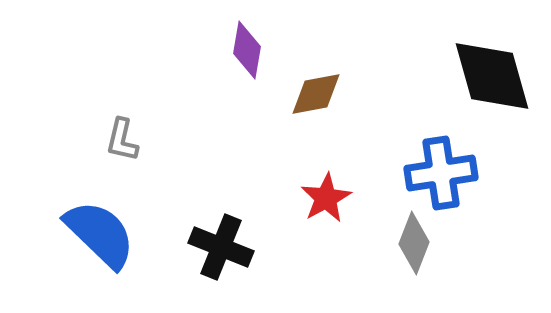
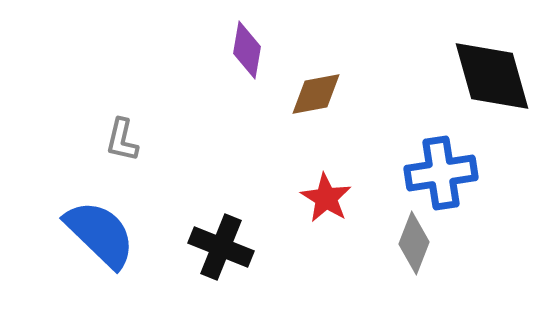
red star: rotated 12 degrees counterclockwise
